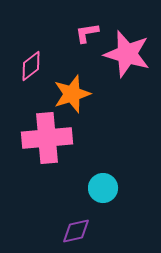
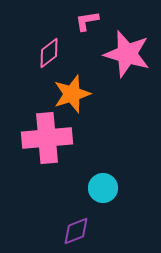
pink L-shape: moved 12 px up
pink diamond: moved 18 px right, 13 px up
purple diamond: rotated 8 degrees counterclockwise
